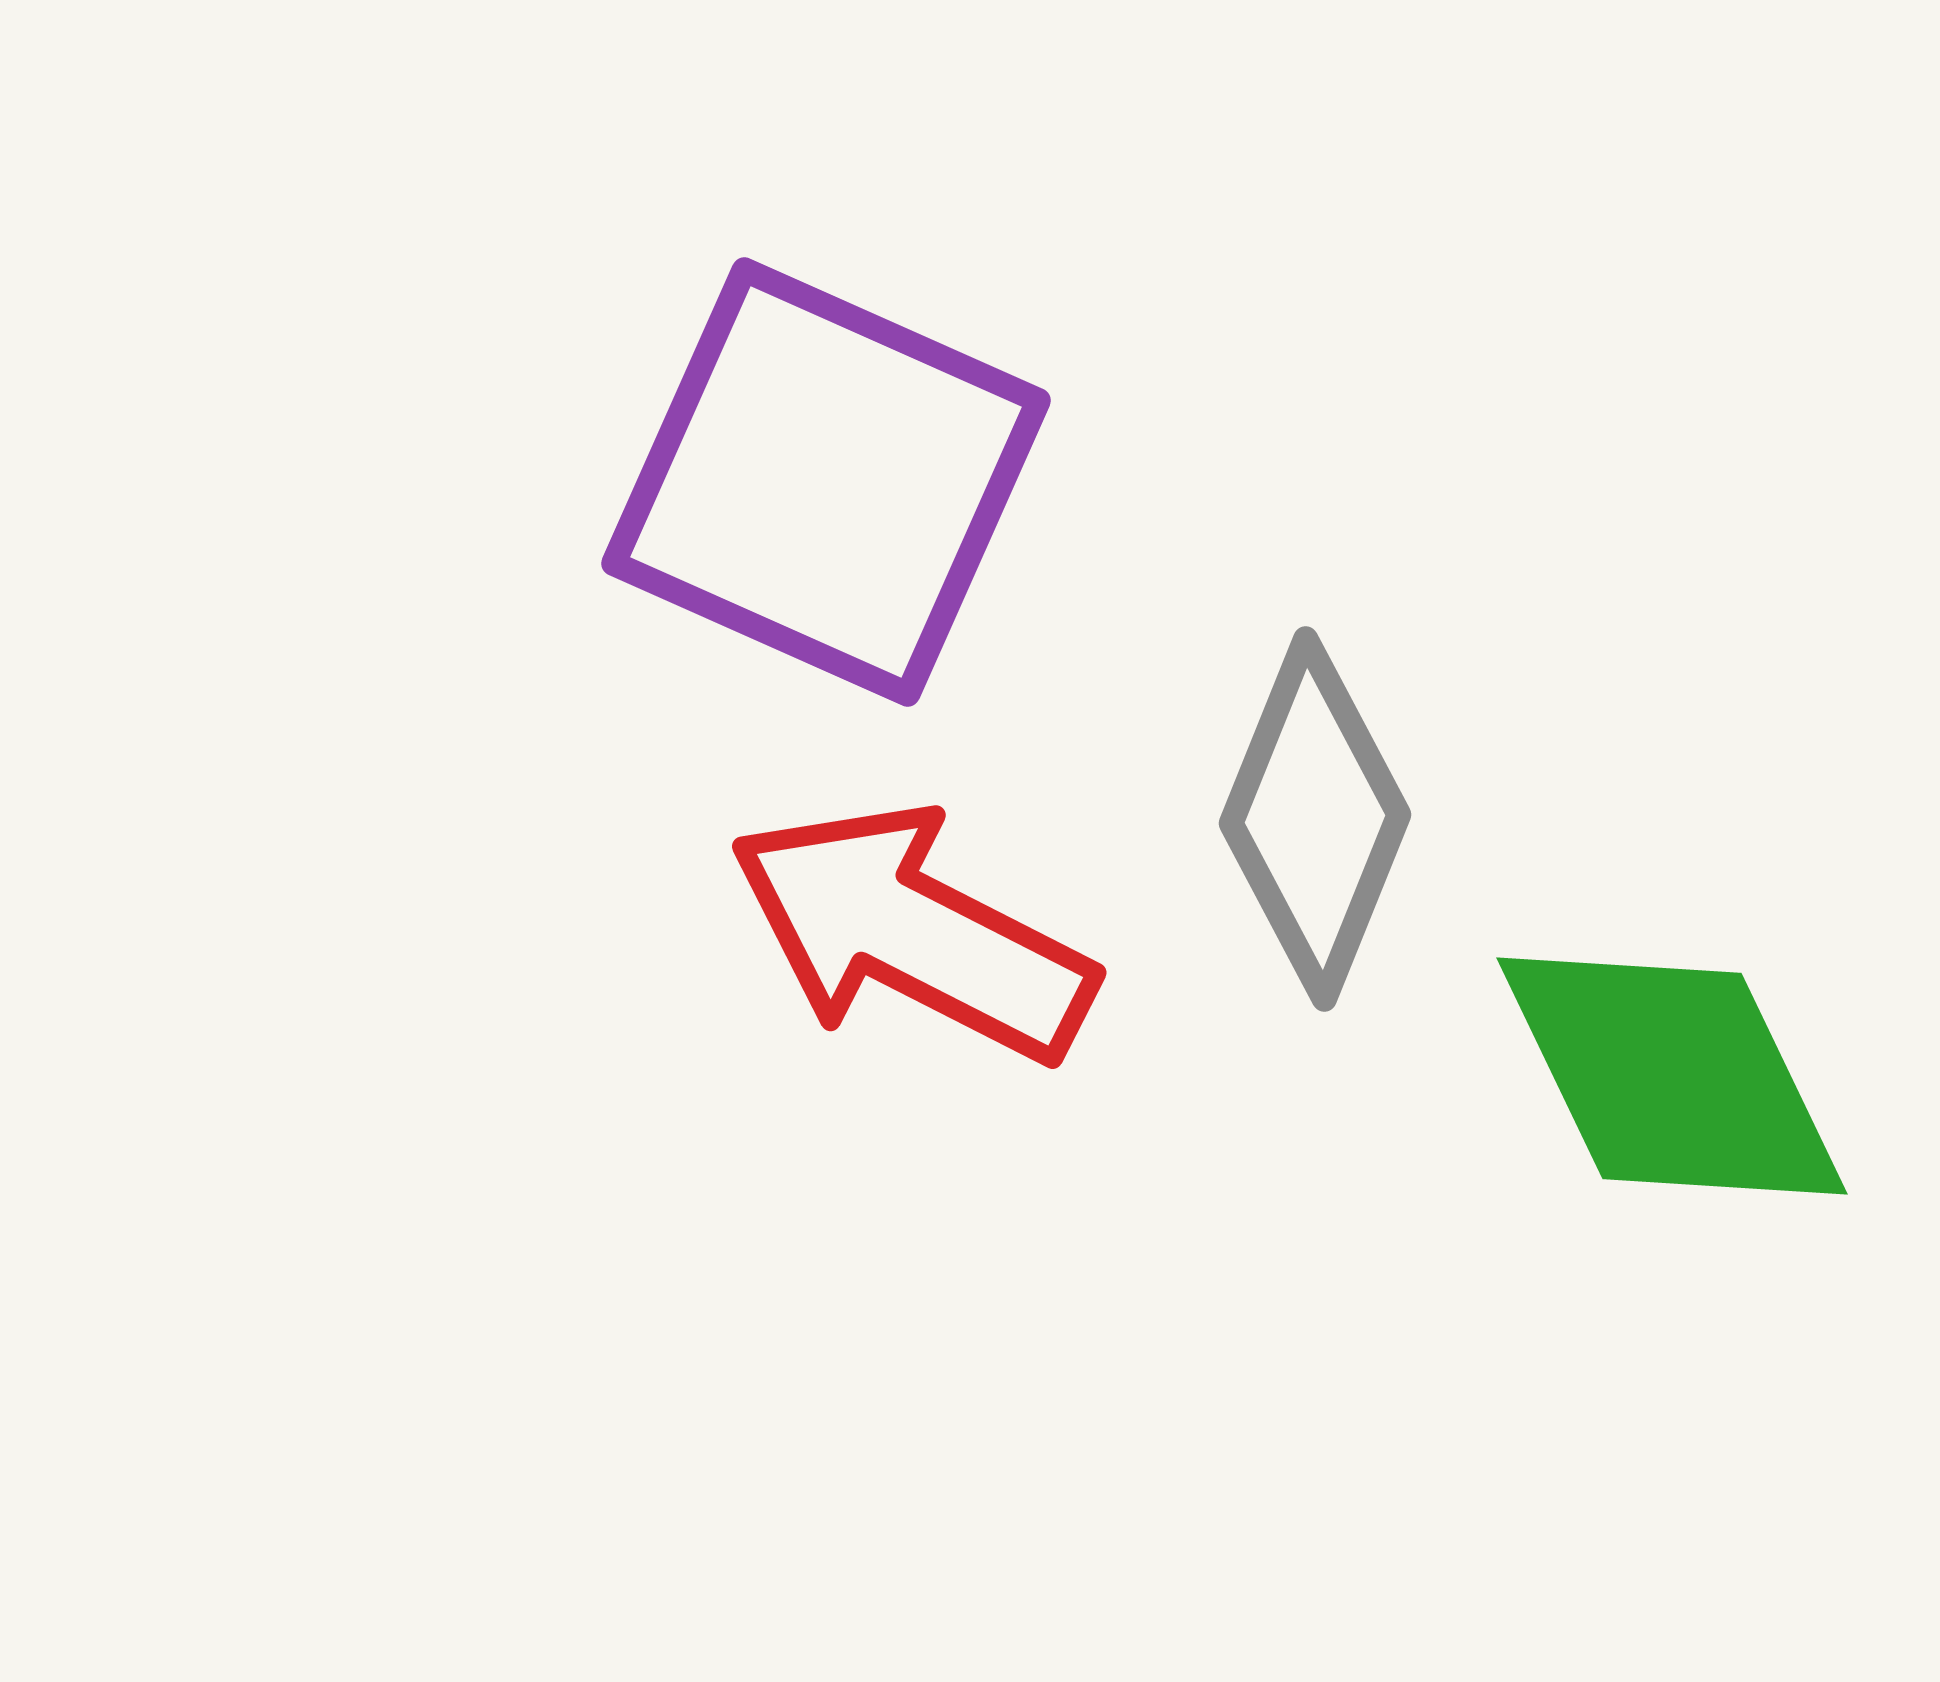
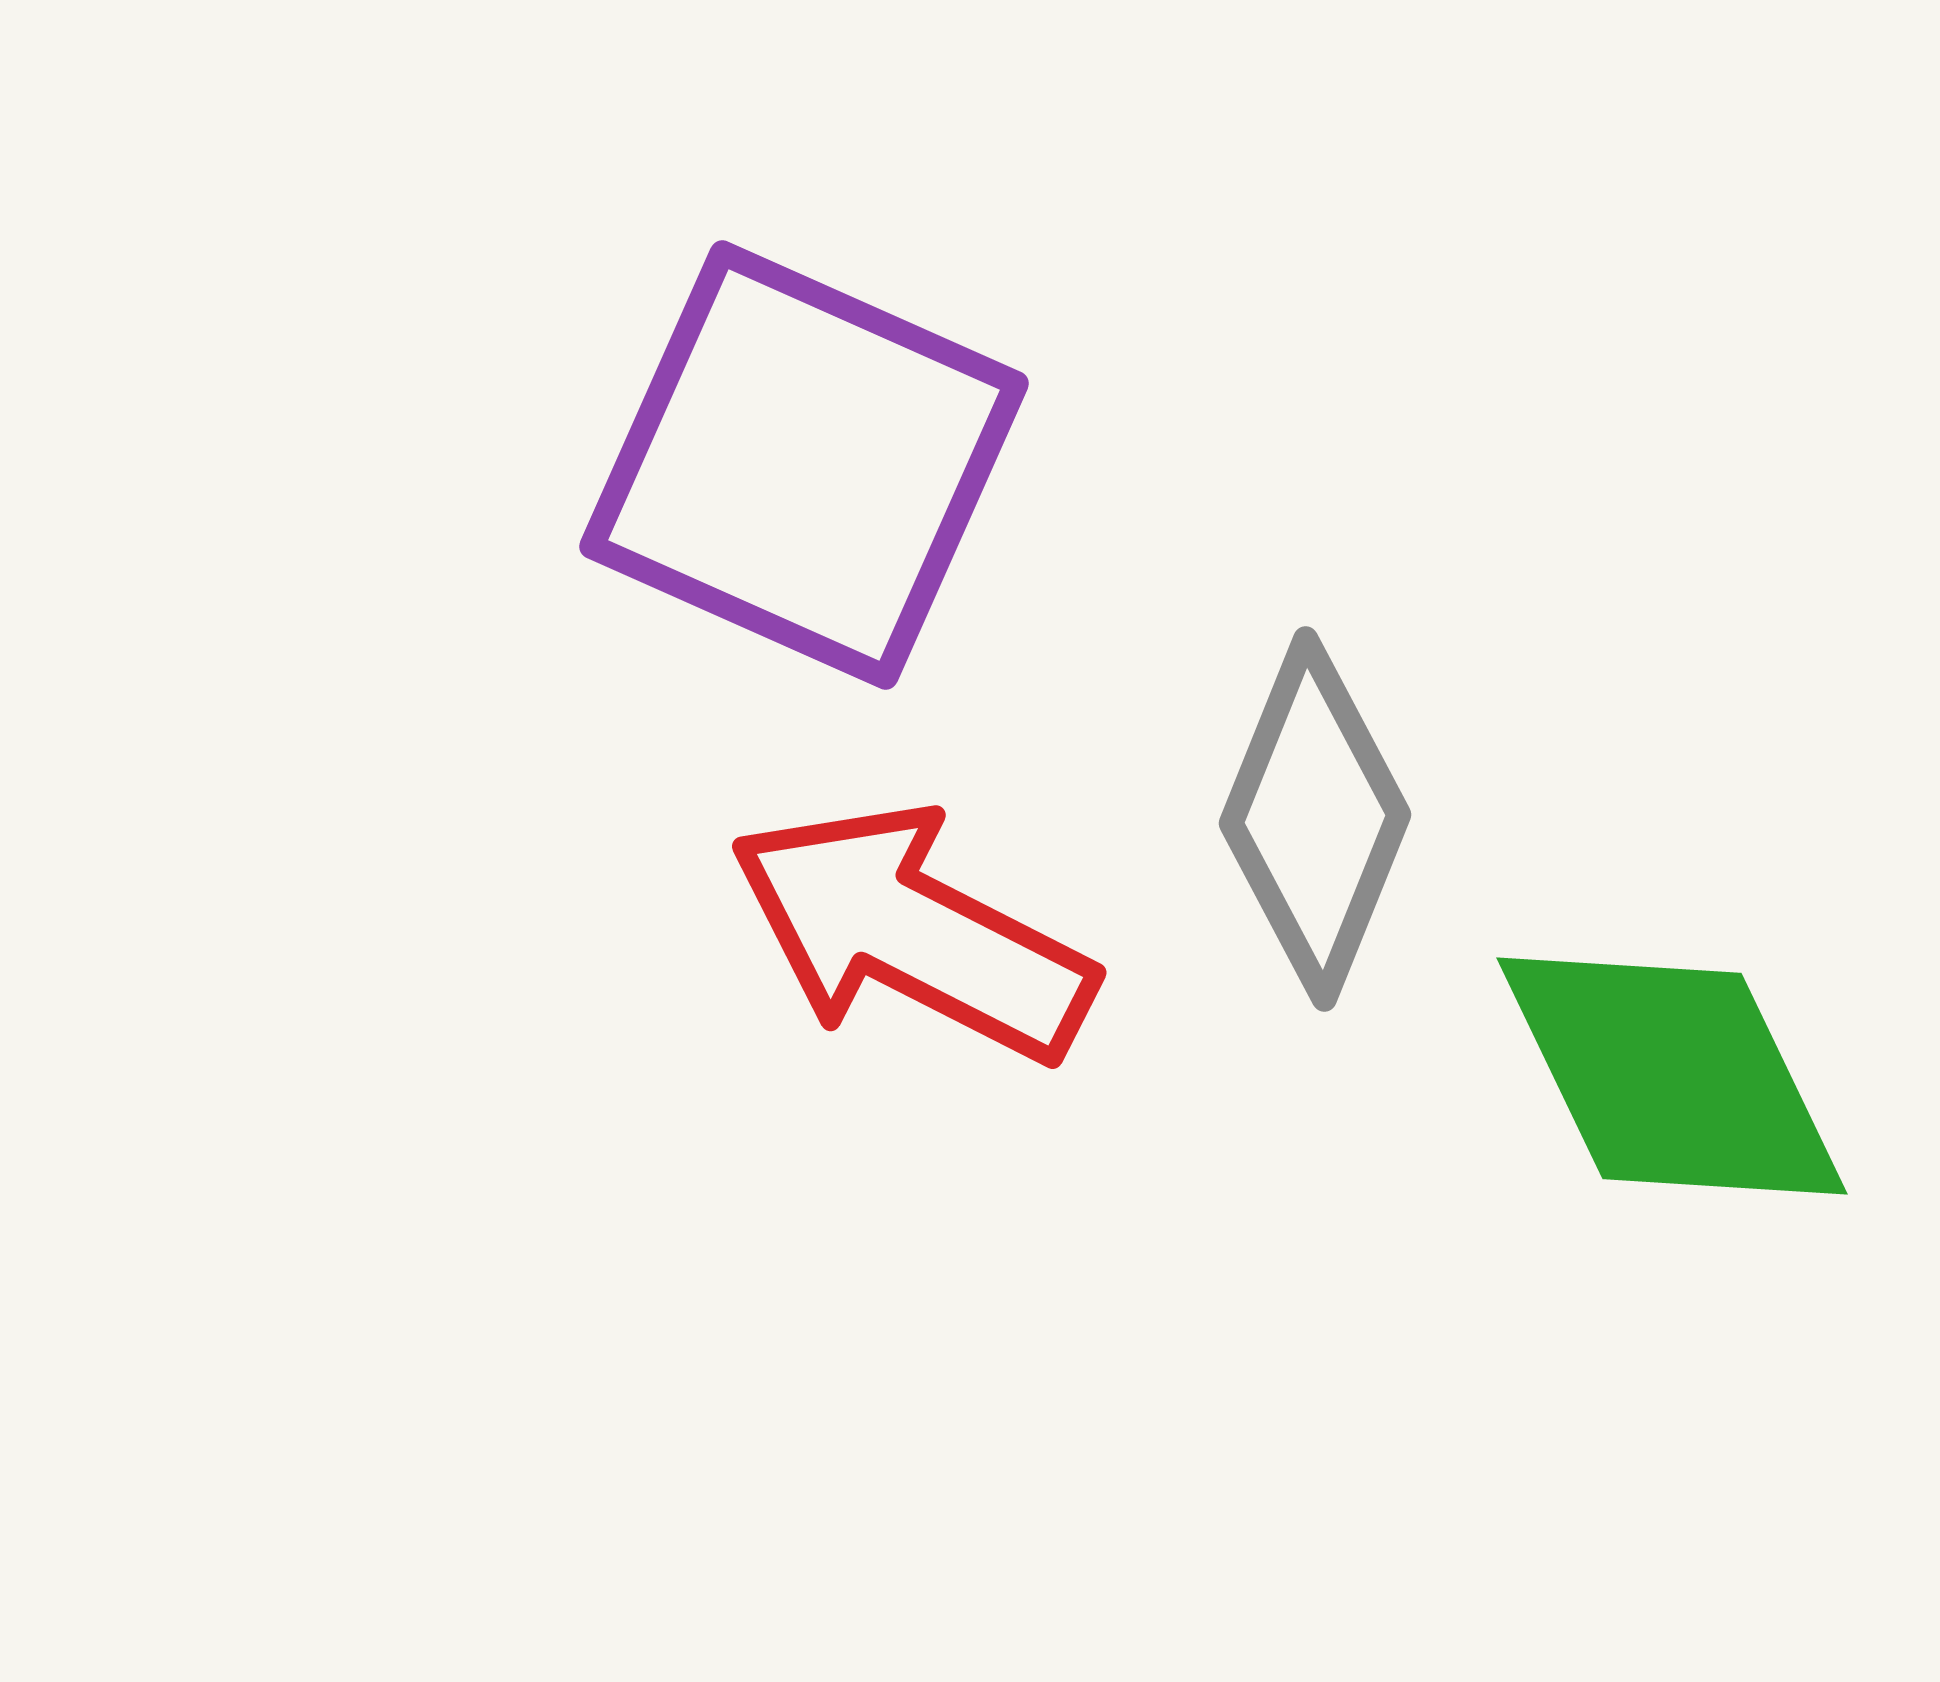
purple square: moved 22 px left, 17 px up
